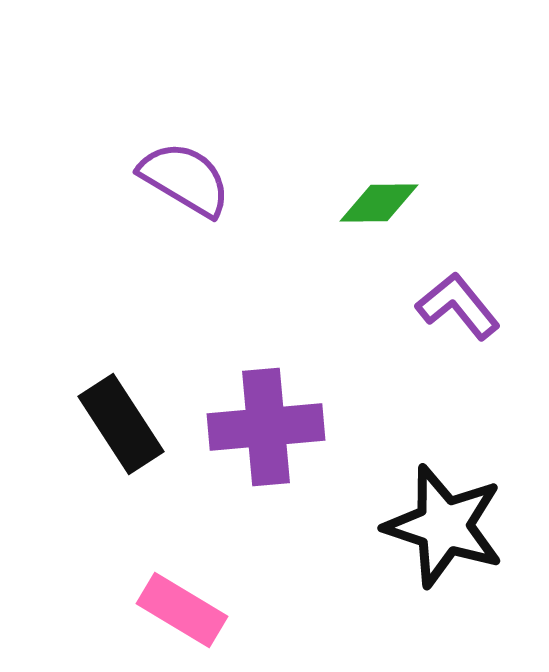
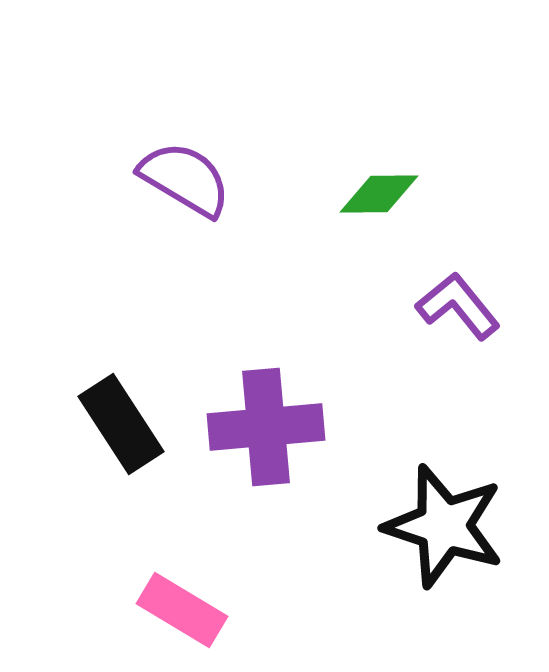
green diamond: moved 9 px up
